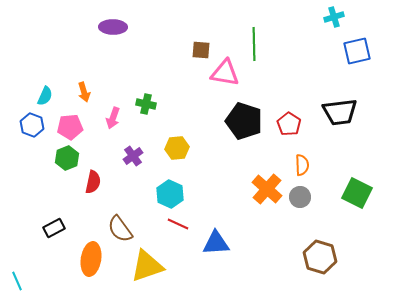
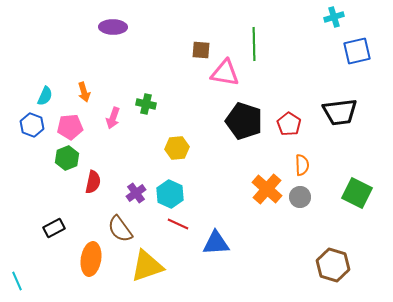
purple cross: moved 3 px right, 37 px down
brown hexagon: moved 13 px right, 8 px down
